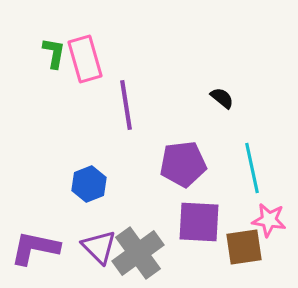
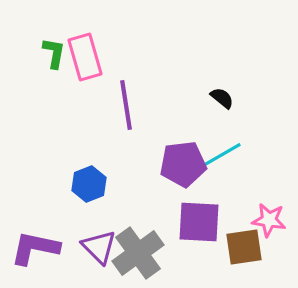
pink rectangle: moved 2 px up
cyan line: moved 34 px left, 11 px up; rotated 72 degrees clockwise
